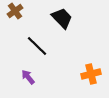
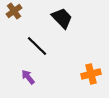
brown cross: moved 1 px left
